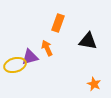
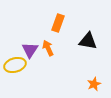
orange arrow: moved 1 px right
purple triangle: moved 7 px up; rotated 42 degrees counterclockwise
orange star: rotated 24 degrees clockwise
